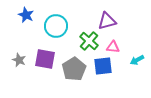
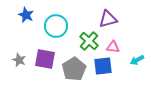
purple triangle: moved 1 px right, 2 px up
